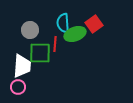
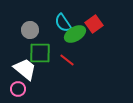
cyan semicircle: rotated 30 degrees counterclockwise
green ellipse: rotated 10 degrees counterclockwise
red line: moved 12 px right, 16 px down; rotated 56 degrees counterclockwise
white trapezoid: moved 3 px right, 3 px down; rotated 55 degrees counterclockwise
pink circle: moved 2 px down
